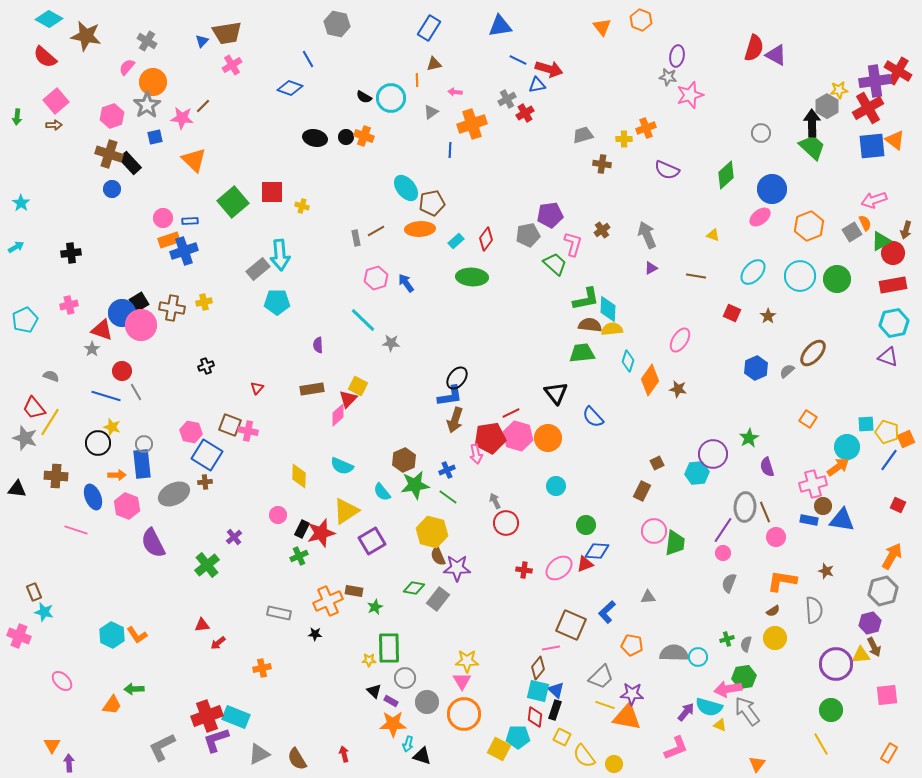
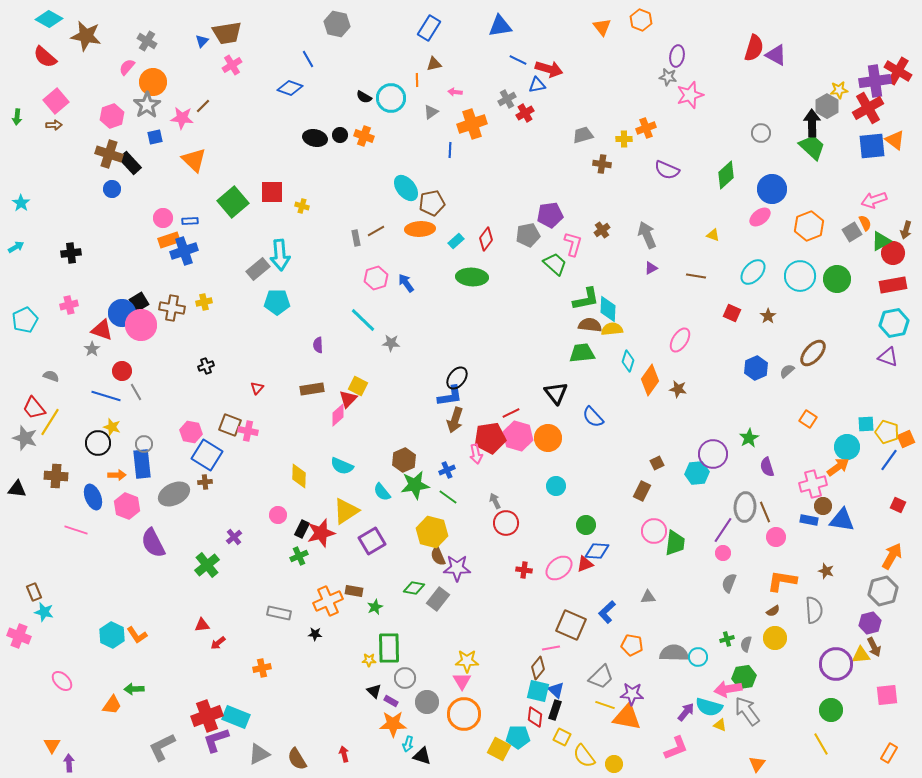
black circle at (346, 137): moved 6 px left, 2 px up
